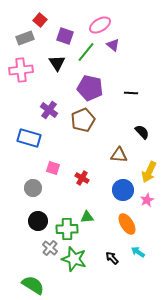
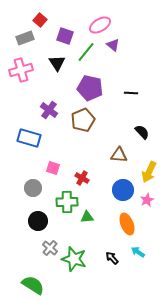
pink cross: rotated 10 degrees counterclockwise
orange ellipse: rotated 10 degrees clockwise
green cross: moved 27 px up
